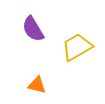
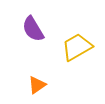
orange triangle: rotated 48 degrees counterclockwise
